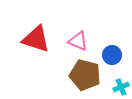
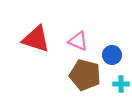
cyan cross: moved 3 px up; rotated 21 degrees clockwise
